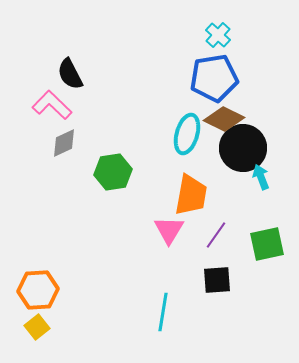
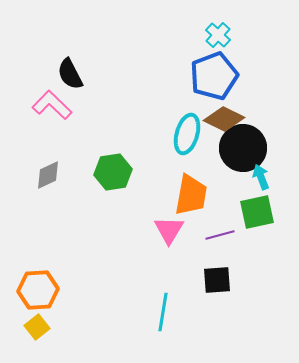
blue pentagon: moved 2 px up; rotated 12 degrees counterclockwise
gray diamond: moved 16 px left, 32 px down
purple line: moved 4 px right; rotated 40 degrees clockwise
green square: moved 10 px left, 32 px up
